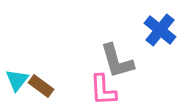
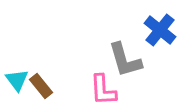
gray L-shape: moved 8 px right, 1 px up
cyan triangle: rotated 15 degrees counterclockwise
brown rectangle: rotated 15 degrees clockwise
